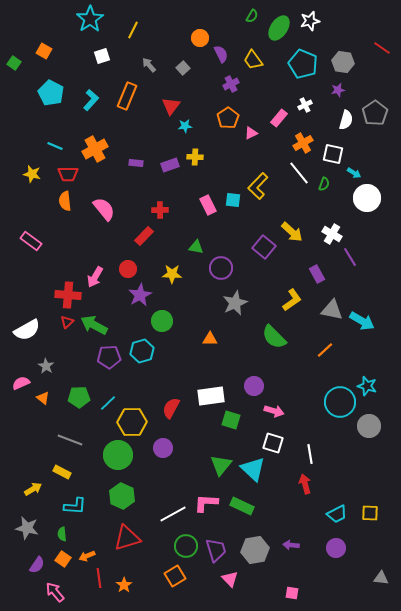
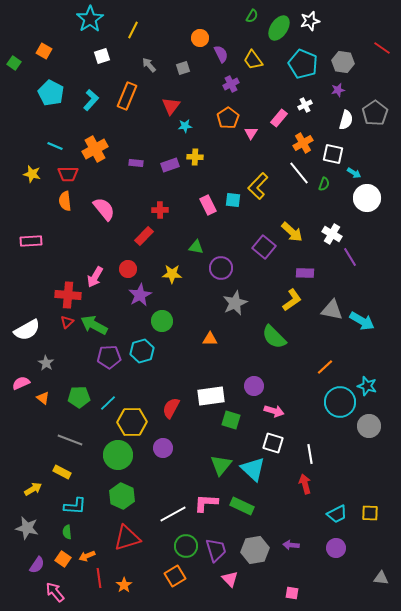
gray square at (183, 68): rotated 24 degrees clockwise
pink triangle at (251, 133): rotated 32 degrees counterclockwise
pink rectangle at (31, 241): rotated 40 degrees counterclockwise
purple rectangle at (317, 274): moved 12 px left, 1 px up; rotated 60 degrees counterclockwise
orange line at (325, 350): moved 17 px down
gray star at (46, 366): moved 3 px up
green semicircle at (62, 534): moved 5 px right, 2 px up
